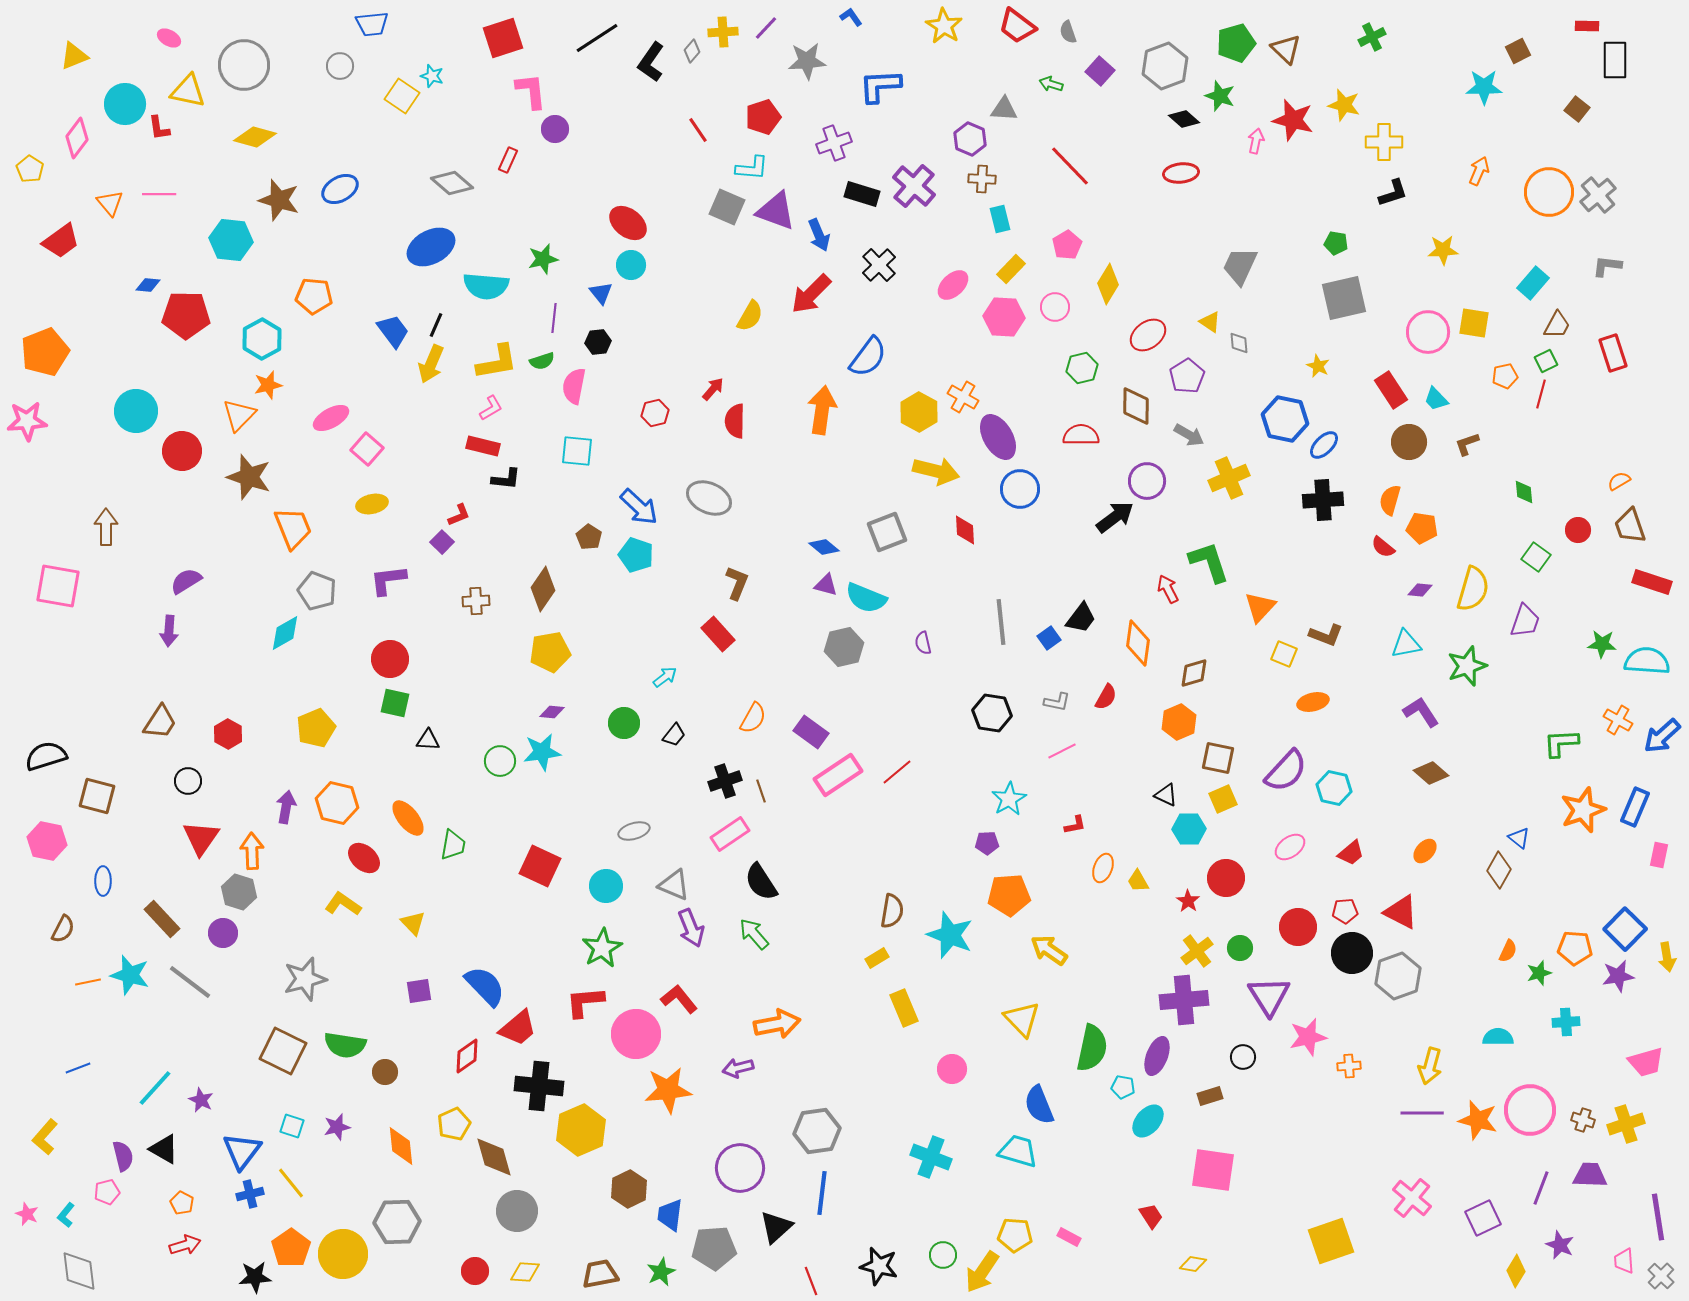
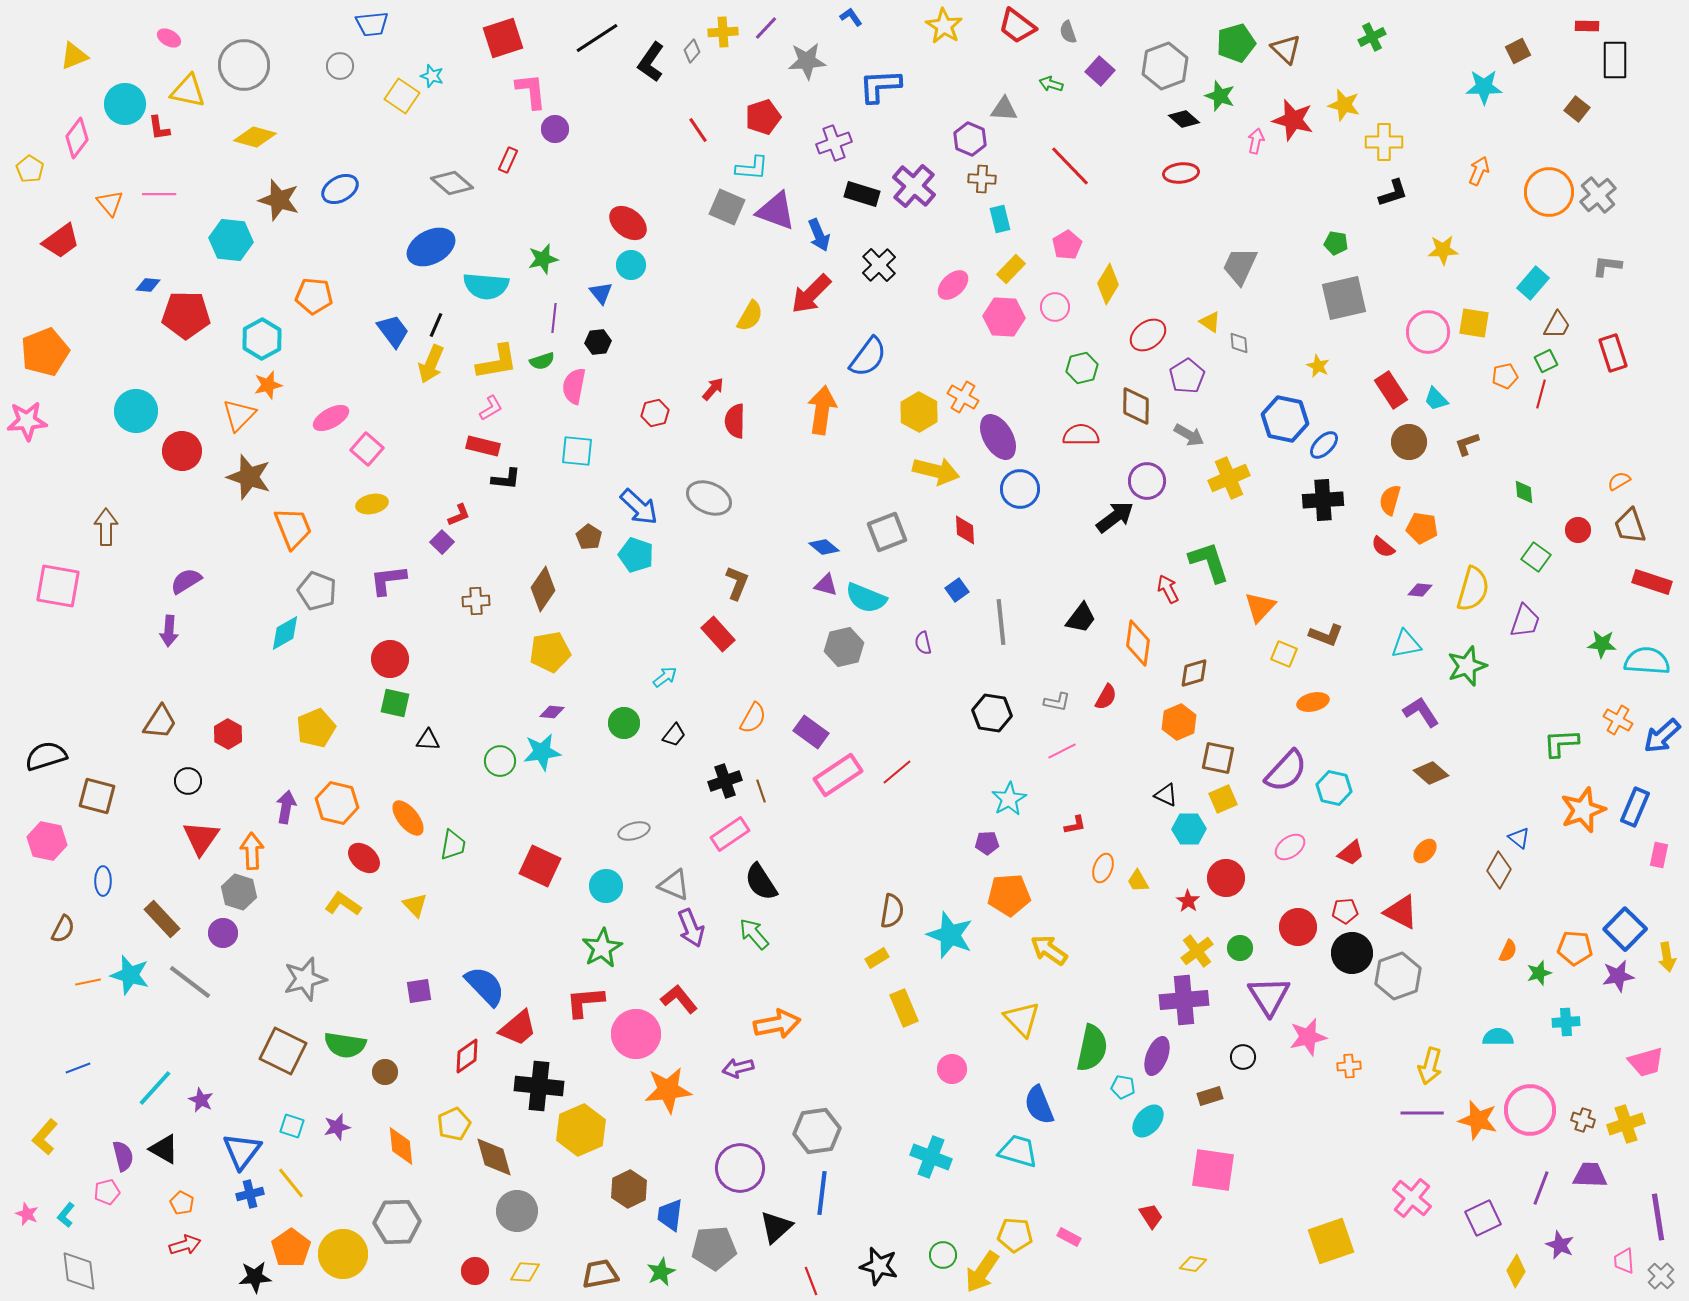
blue square at (1049, 638): moved 92 px left, 48 px up
yellow triangle at (413, 923): moved 2 px right, 18 px up
